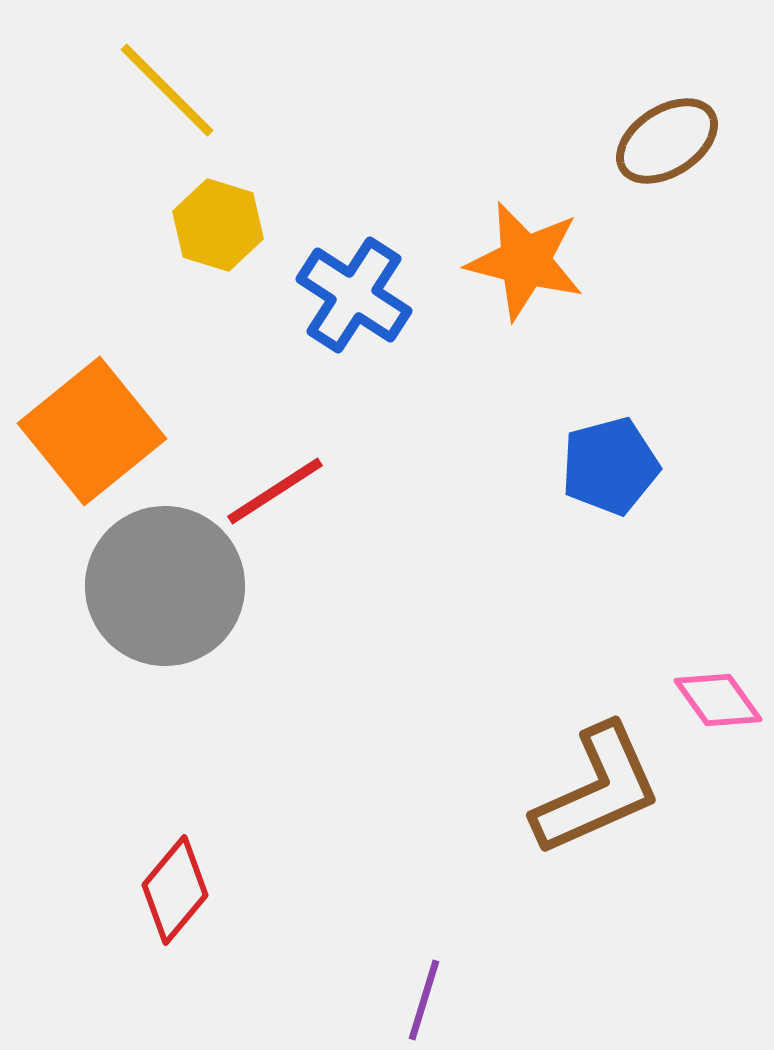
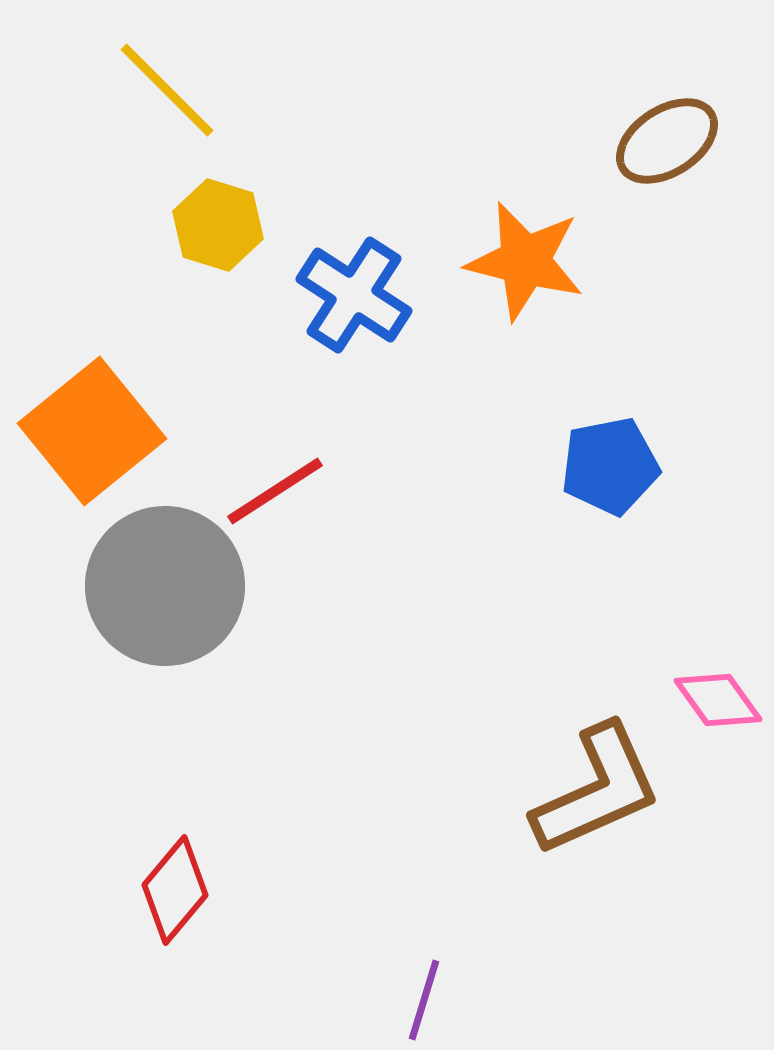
blue pentagon: rotated 4 degrees clockwise
